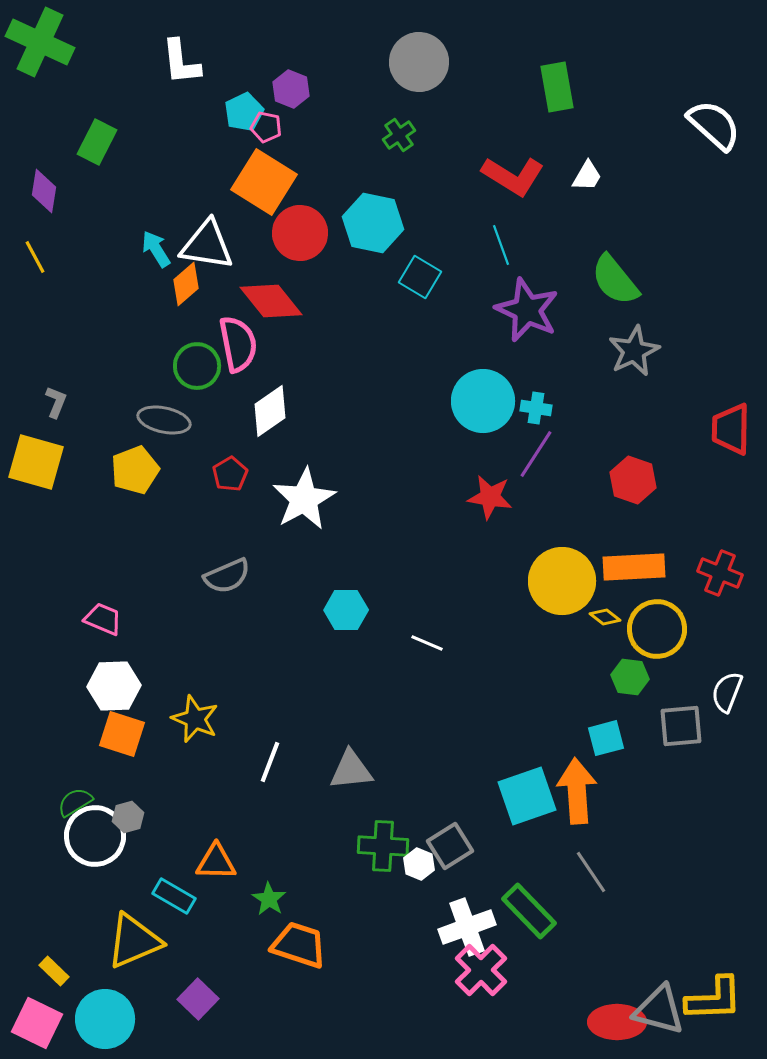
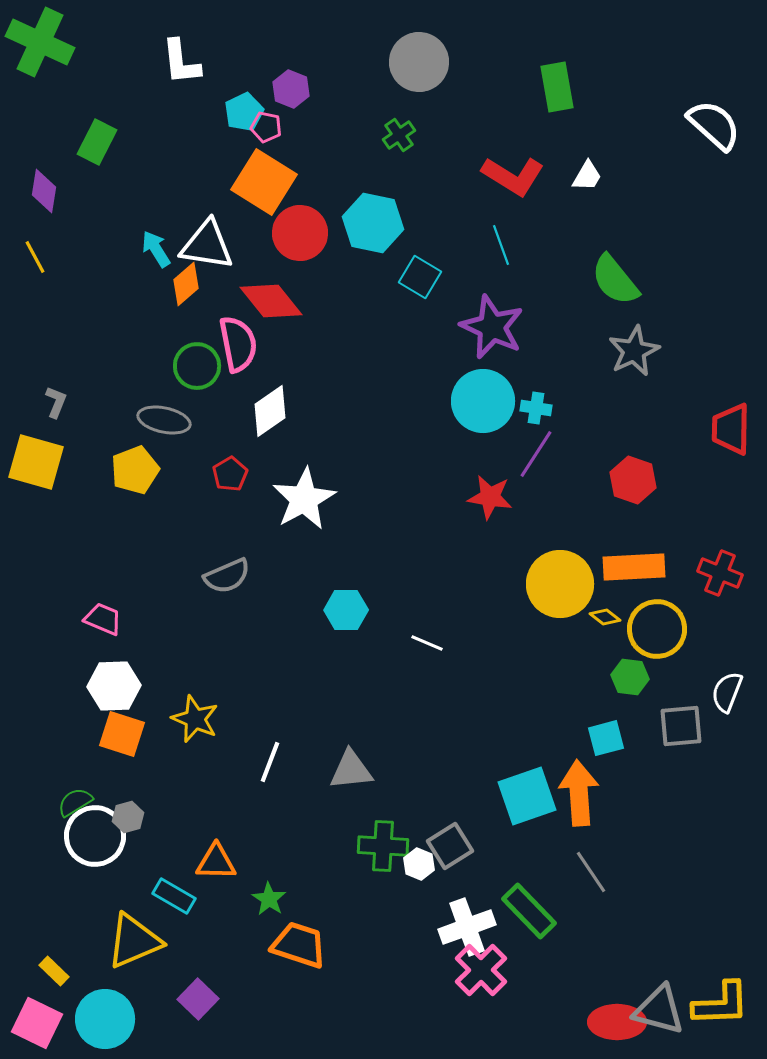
purple star at (527, 310): moved 35 px left, 17 px down
yellow circle at (562, 581): moved 2 px left, 3 px down
orange arrow at (577, 791): moved 2 px right, 2 px down
yellow L-shape at (714, 999): moved 7 px right, 5 px down
